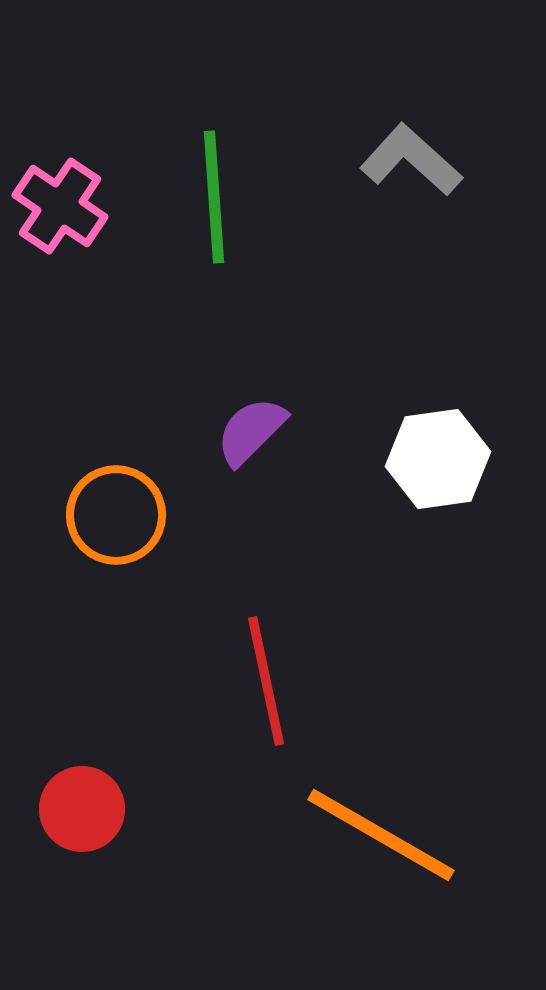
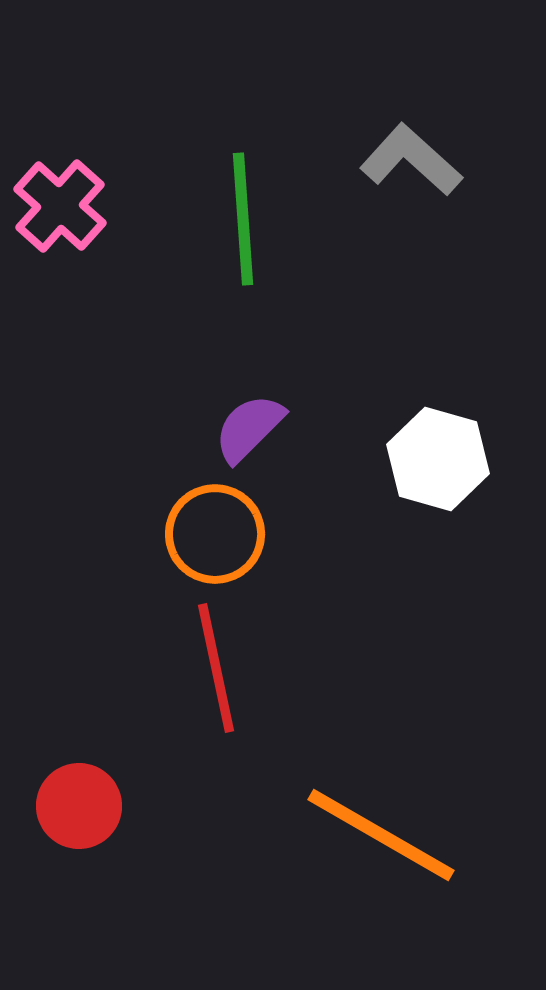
green line: moved 29 px right, 22 px down
pink cross: rotated 8 degrees clockwise
purple semicircle: moved 2 px left, 3 px up
white hexagon: rotated 24 degrees clockwise
orange circle: moved 99 px right, 19 px down
red line: moved 50 px left, 13 px up
red circle: moved 3 px left, 3 px up
